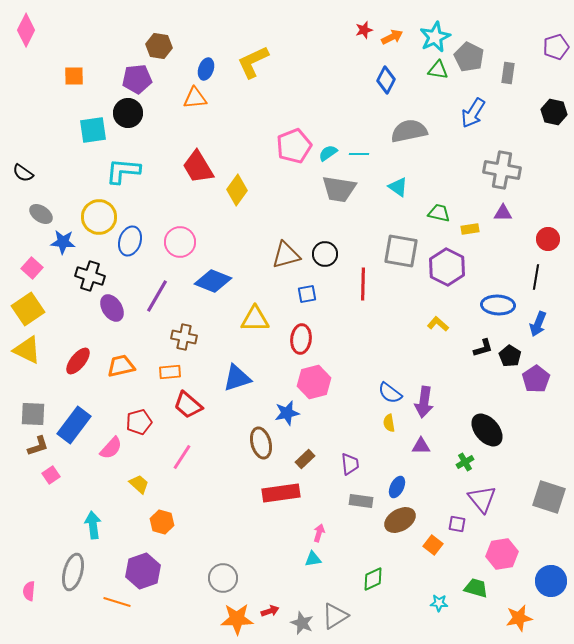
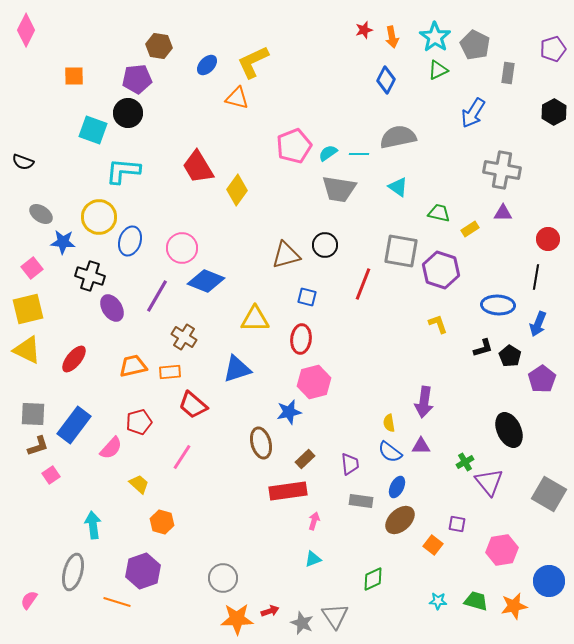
orange arrow at (392, 37): rotated 105 degrees clockwise
cyan star at (435, 37): rotated 12 degrees counterclockwise
purple pentagon at (556, 47): moved 3 px left, 2 px down
gray pentagon at (469, 57): moved 6 px right, 12 px up
blue ellipse at (206, 69): moved 1 px right, 4 px up; rotated 25 degrees clockwise
green triangle at (438, 70): rotated 35 degrees counterclockwise
orange triangle at (195, 98): moved 42 px right; rotated 20 degrees clockwise
black hexagon at (554, 112): rotated 20 degrees clockwise
cyan square at (93, 130): rotated 28 degrees clockwise
gray semicircle at (409, 131): moved 11 px left, 6 px down
black semicircle at (23, 173): moved 11 px up; rotated 15 degrees counterclockwise
yellow rectangle at (470, 229): rotated 24 degrees counterclockwise
pink circle at (180, 242): moved 2 px right, 6 px down
black circle at (325, 254): moved 9 px up
purple hexagon at (447, 267): moved 6 px left, 3 px down; rotated 9 degrees counterclockwise
pink square at (32, 268): rotated 10 degrees clockwise
blue diamond at (213, 281): moved 7 px left
red line at (363, 284): rotated 20 degrees clockwise
blue square at (307, 294): moved 3 px down; rotated 24 degrees clockwise
yellow square at (28, 309): rotated 20 degrees clockwise
yellow L-shape at (438, 324): rotated 30 degrees clockwise
brown cross at (184, 337): rotated 20 degrees clockwise
red ellipse at (78, 361): moved 4 px left, 2 px up
orange trapezoid at (121, 366): moved 12 px right
blue triangle at (237, 378): moved 9 px up
purple pentagon at (536, 379): moved 6 px right
blue semicircle at (390, 393): moved 59 px down
red trapezoid at (188, 405): moved 5 px right
blue star at (287, 413): moved 2 px right, 1 px up
black ellipse at (487, 430): moved 22 px right; rotated 16 degrees clockwise
red rectangle at (281, 493): moved 7 px right, 2 px up
gray square at (549, 497): moved 3 px up; rotated 12 degrees clockwise
purple triangle at (482, 499): moved 7 px right, 17 px up
brown ellipse at (400, 520): rotated 12 degrees counterclockwise
pink arrow at (319, 533): moved 5 px left, 12 px up
pink hexagon at (502, 554): moved 4 px up
cyan triangle at (313, 559): rotated 12 degrees counterclockwise
blue circle at (551, 581): moved 2 px left
green trapezoid at (476, 588): moved 13 px down
pink semicircle at (29, 591): moved 9 px down; rotated 30 degrees clockwise
cyan star at (439, 603): moved 1 px left, 2 px up
gray triangle at (335, 616): rotated 32 degrees counterclockwise
orange star at (519, 618): moved 5 px left, 12 px up
